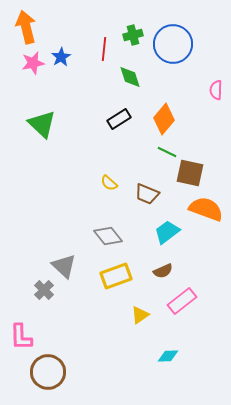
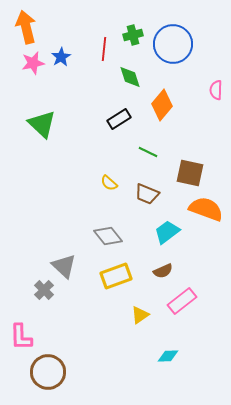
orange diamond: moved 2 px left, 14 px up
green line: moved 19 px left
